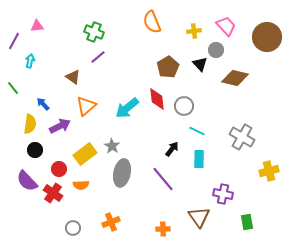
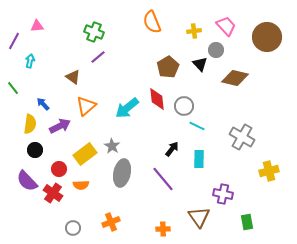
cyan line at (197, 131): moved 5 px up
